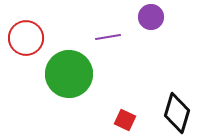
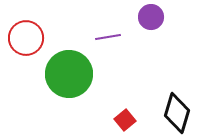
red square: rotated 25 degrees clockwise
